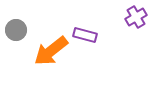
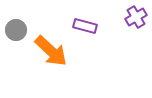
purple rectangle: moved 9 px up
orange arrow: rotated 99 degrees counterclockwise
